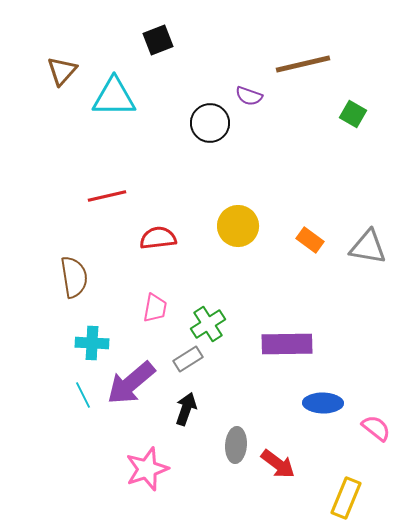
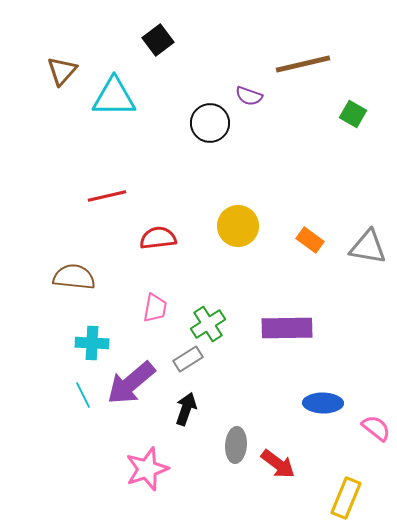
black square: rotated 16 degrees counterclockwise
brown semicircle: rotated 75 degrees counterclockwise
purple rectangle: moved 16 px up
